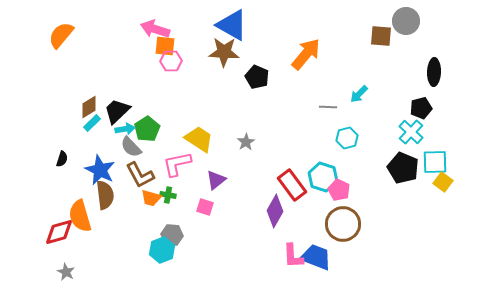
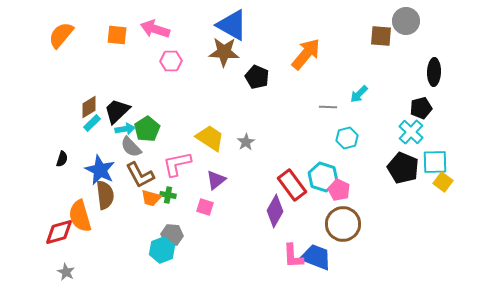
orange square at (165, 46): moved 48 px left, 11 px up
yellow trapezoid at (199, 139): moved 11 px right, 1 px up
